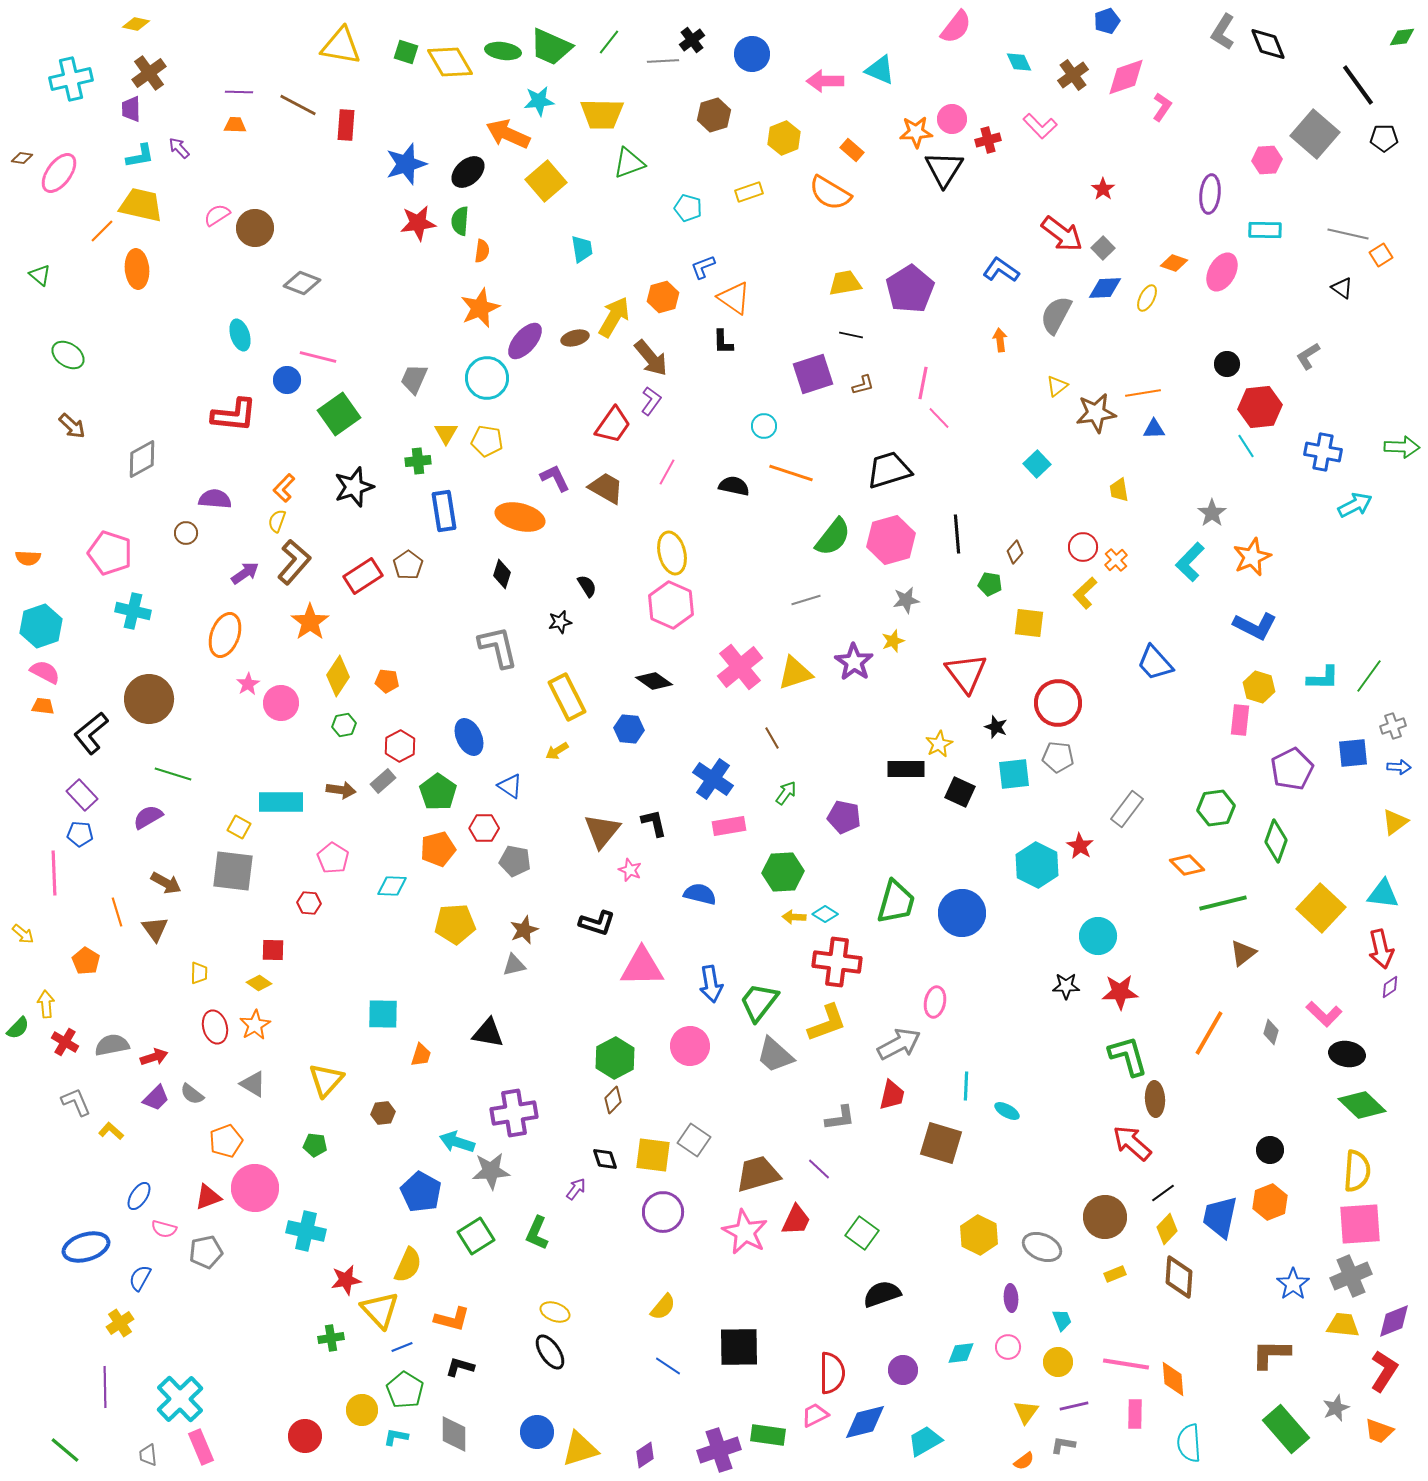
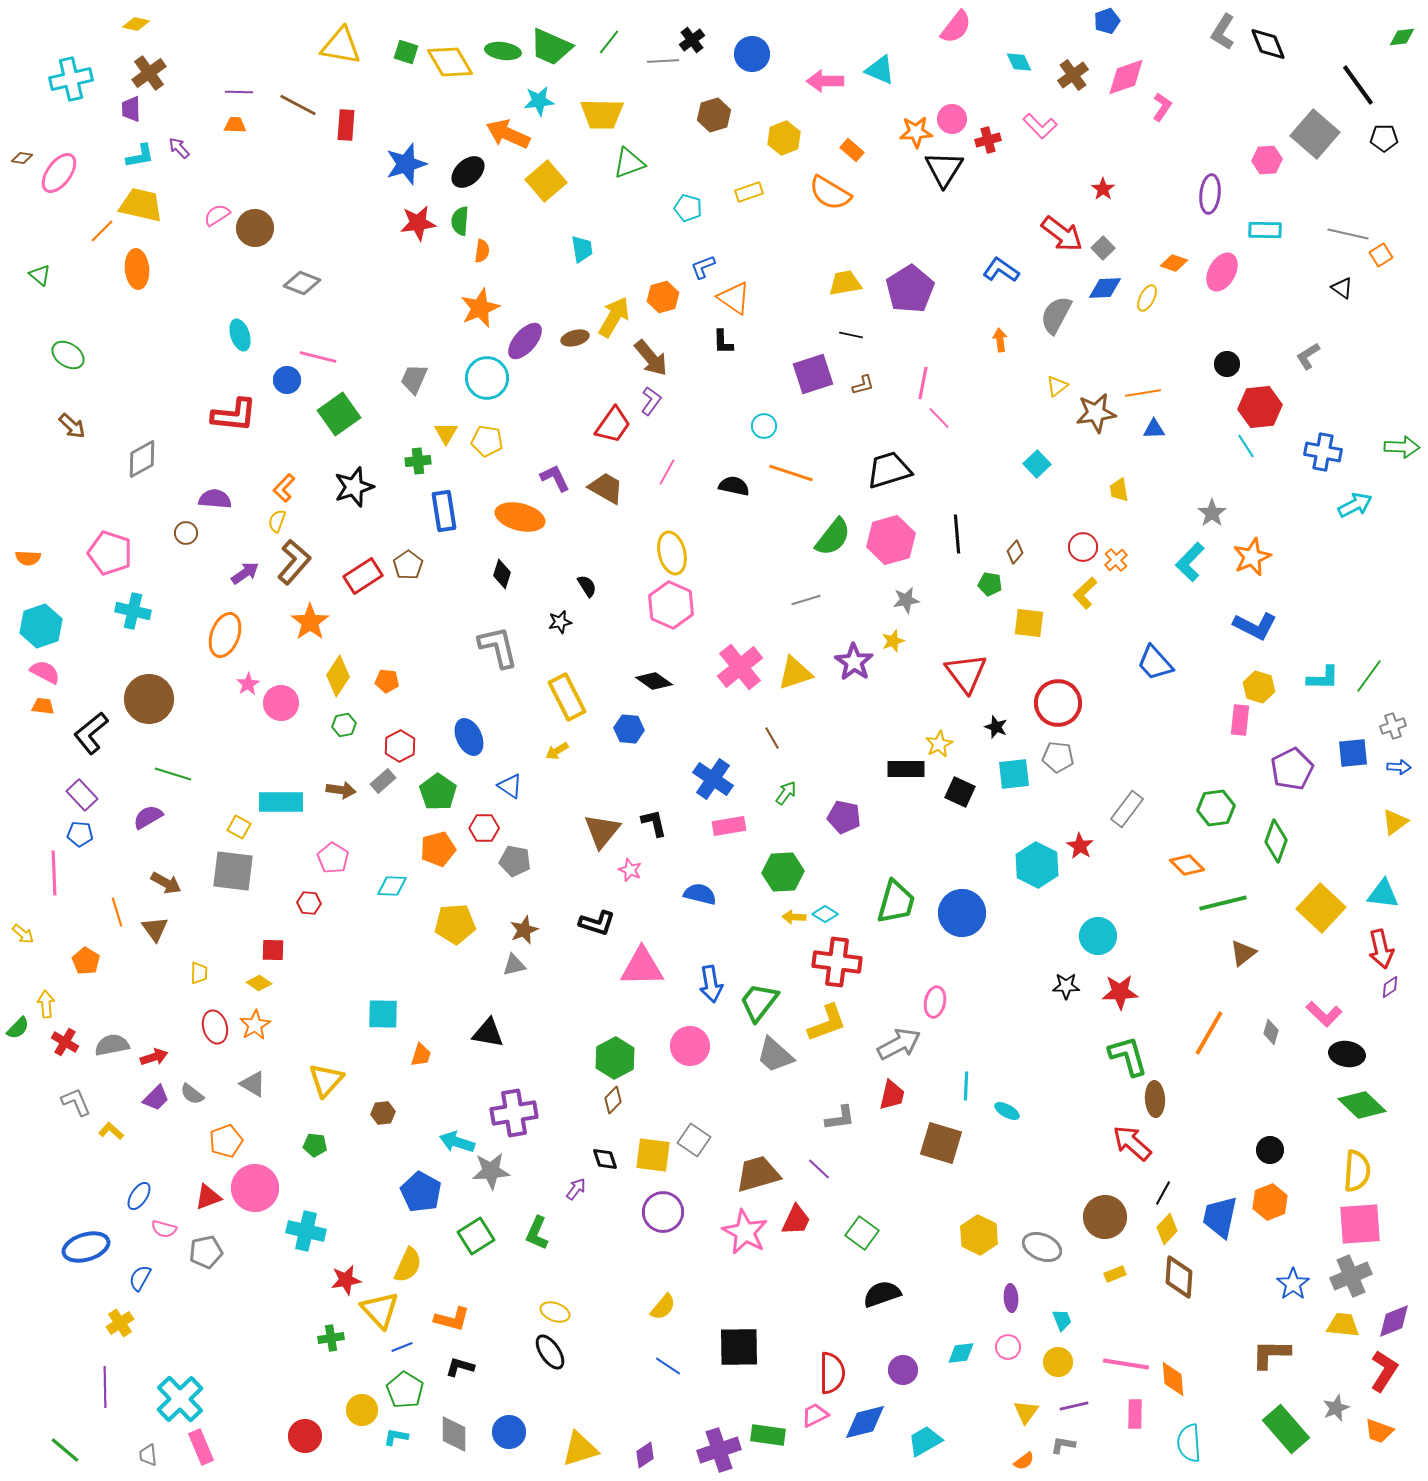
black line at (1163, 1193): rotated 25 degrees counterclockwise
blue circle at (537, 1432): moved 28 px left
